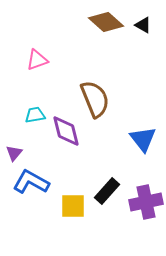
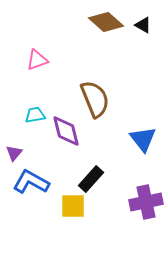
black rectangle: moved 16 px left, 12 px up
